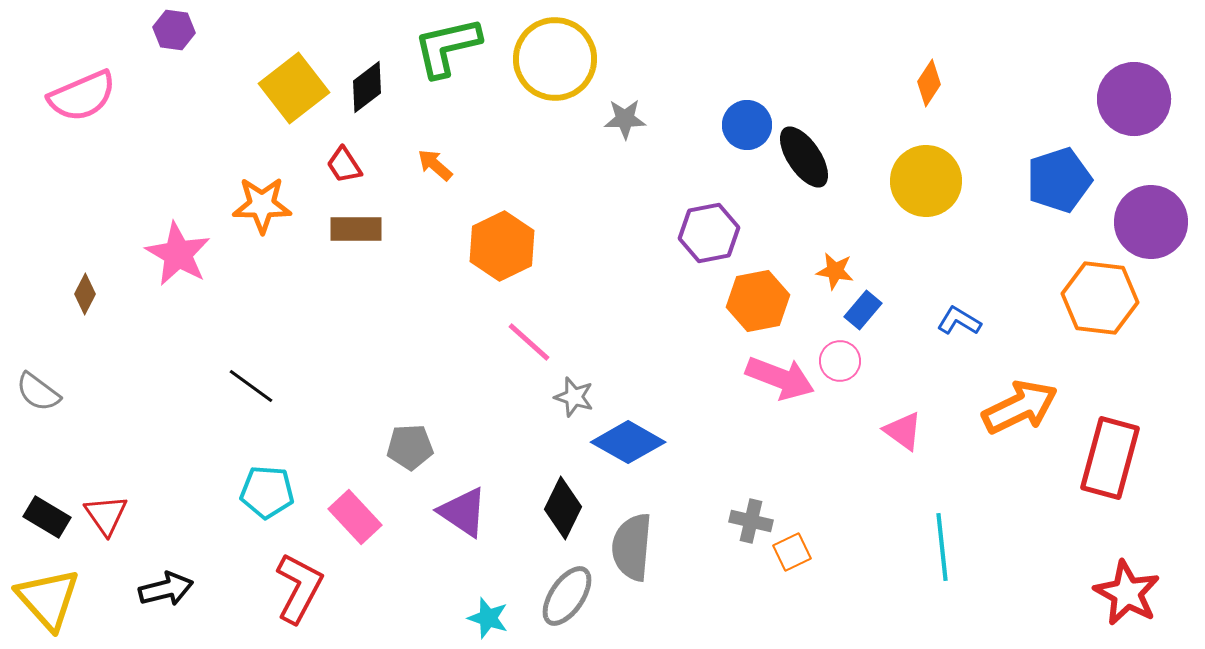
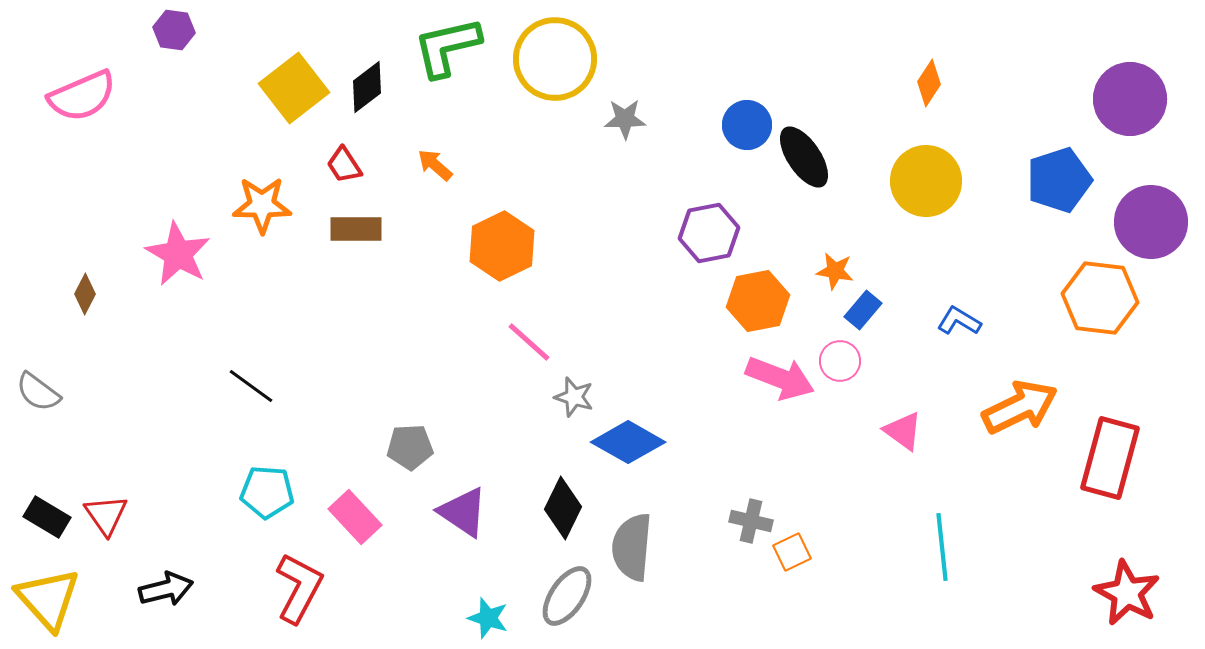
purple circle at (1134, 99): moved 4 px left
